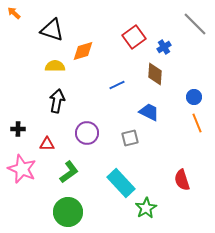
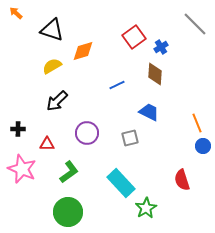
orange arrow: moved 2 px right
blue cross: moved 3 px left
yellow semicircle: moved 3 px left; rotated 30 degrees counterclockwise
blue circle: moved 9 px right, 49 px down
black arrow: rotated 145 degrees counterclockwise
